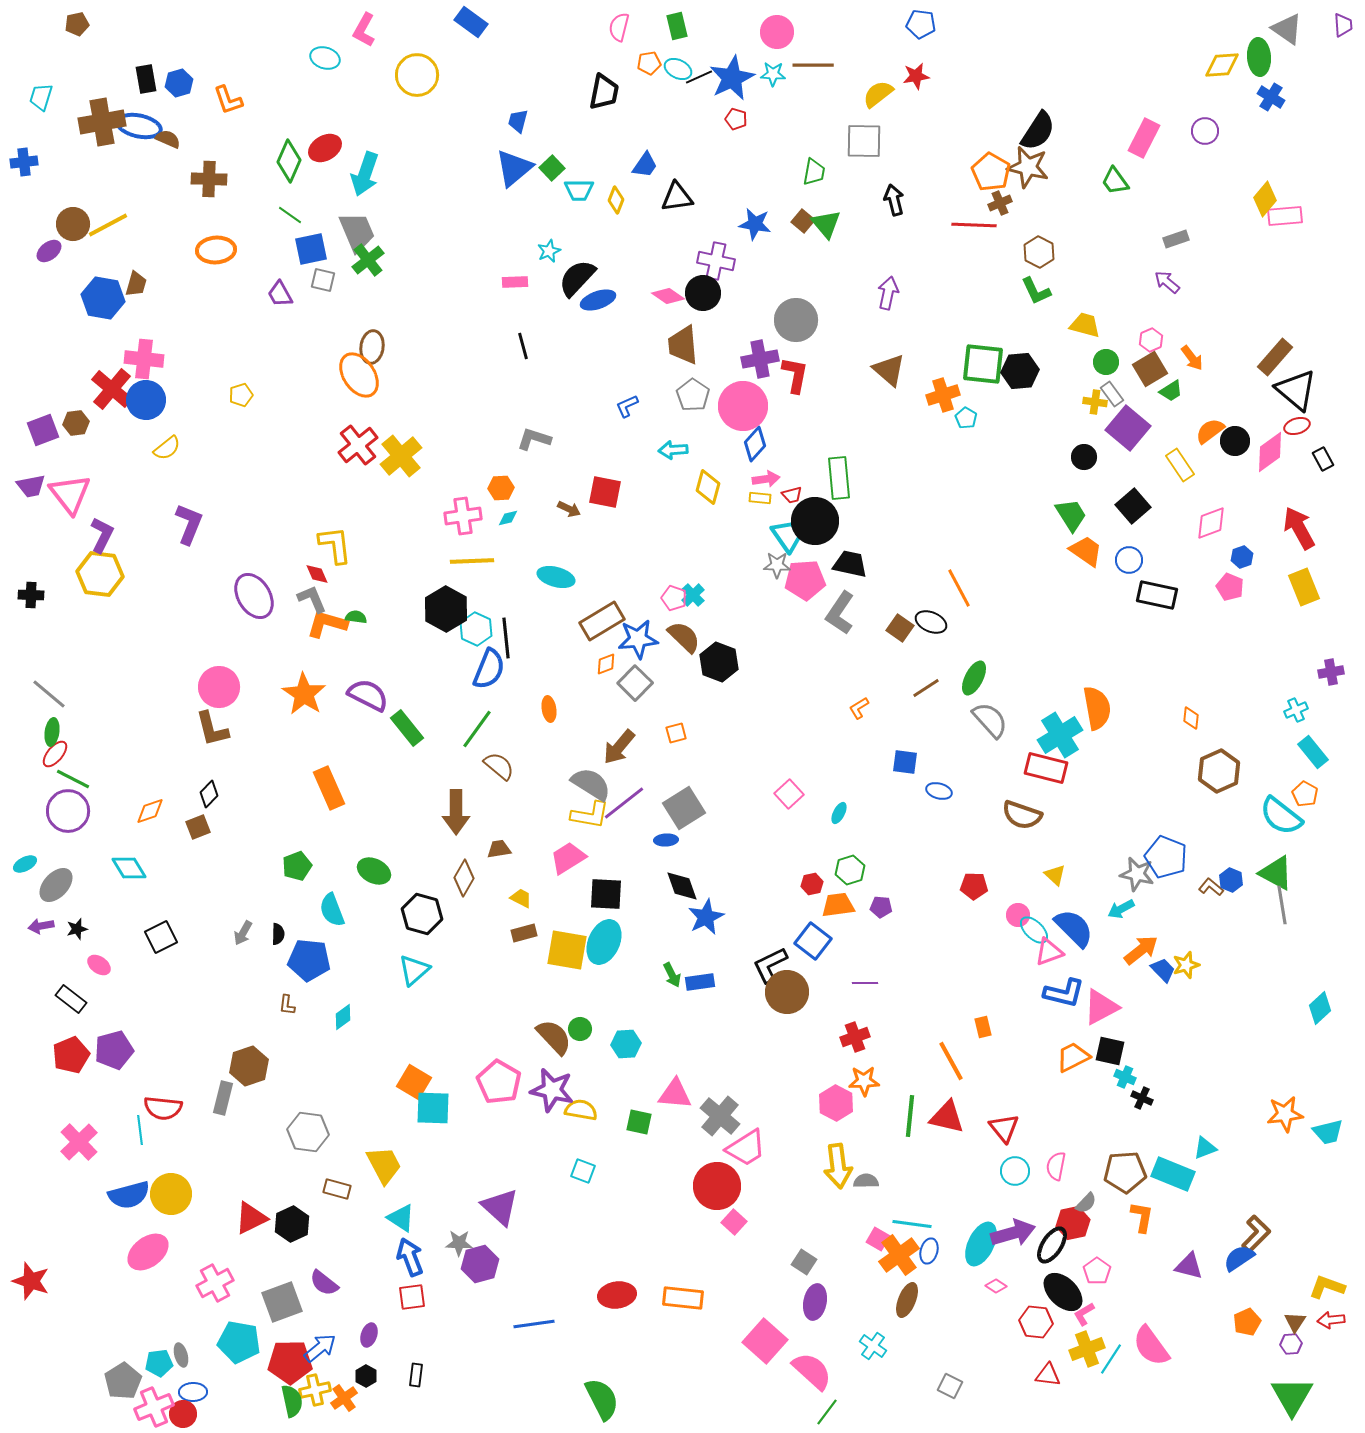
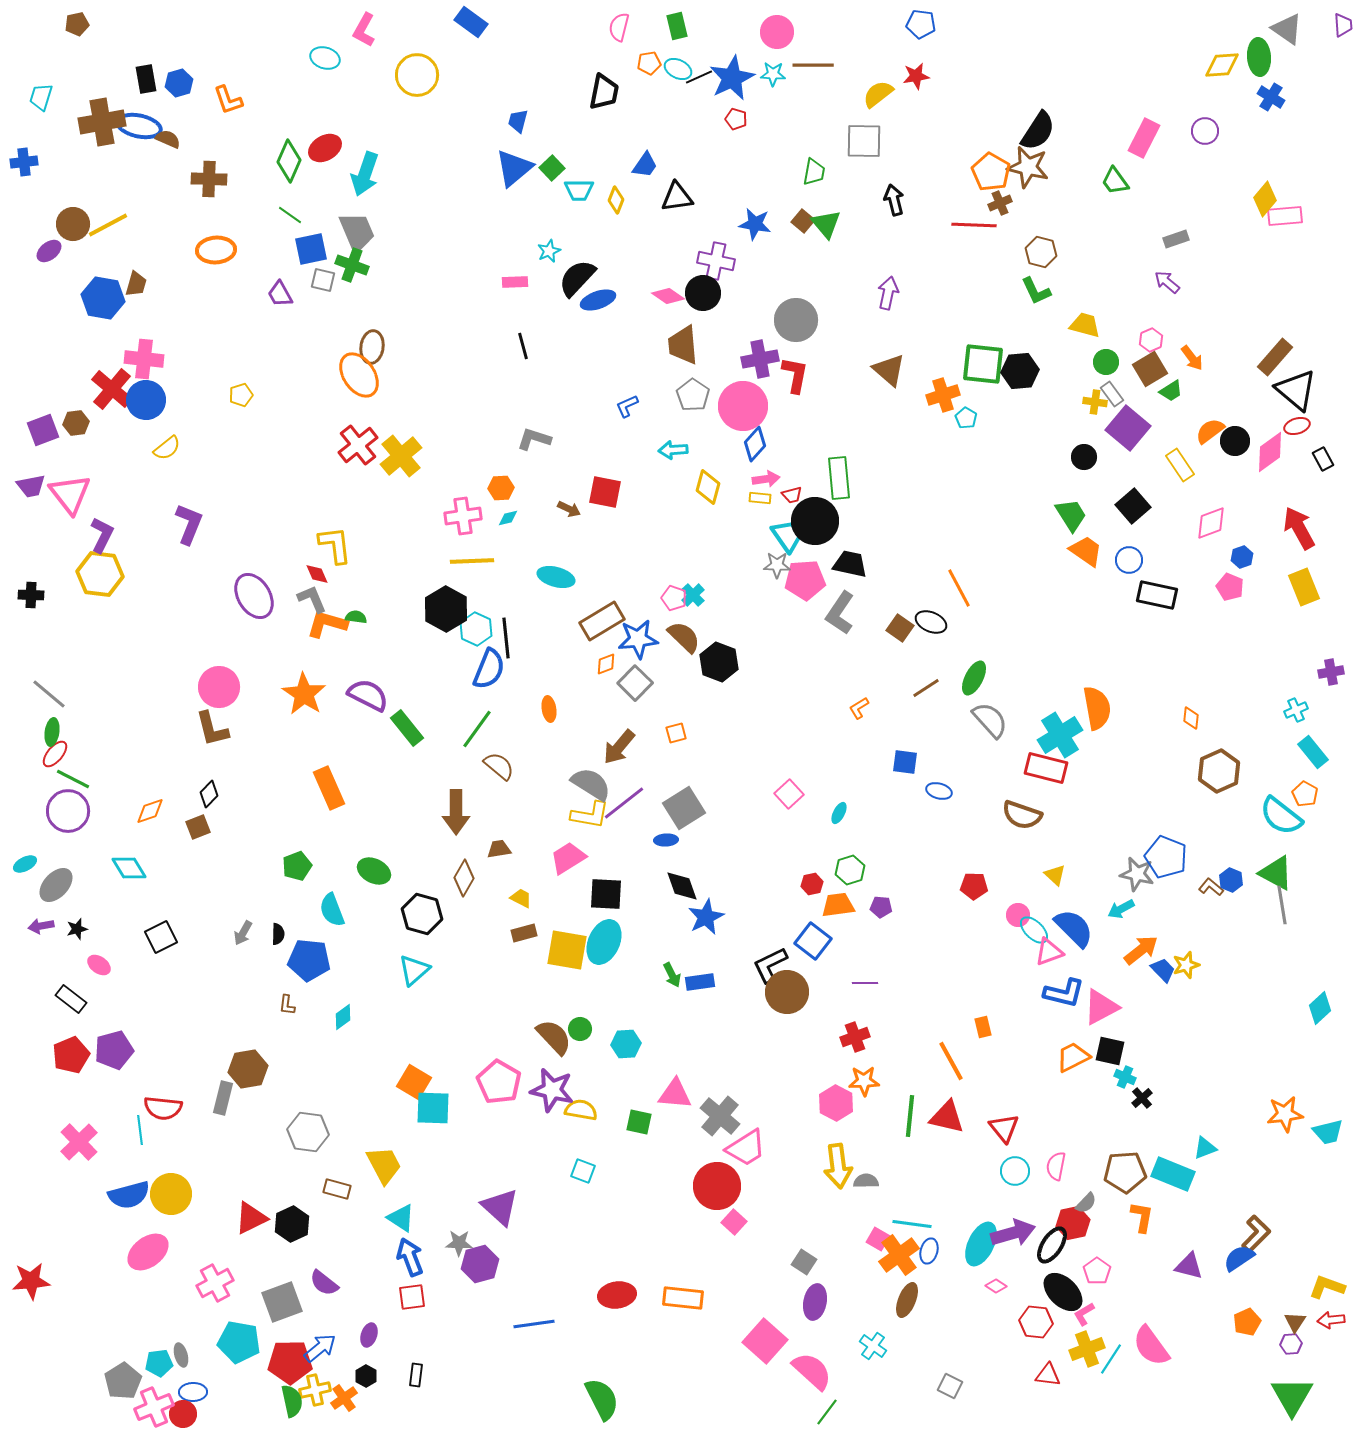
brown hexagon at (1039, 252): moved 2 px right; rotated 12 degrees counterclockwise
green cross at (368, 260): moved 16 px left, 5 px down; rotated 32 degrees counterclockwise
brown hexagon at (249, 1066): moved 1 px left, 3 px down; rotated 9 degrees clockwise
black cross at (1142, 1098): rotated 25 degrees clockwise
red star at (31, 1281): rotated 24 degrees counterclockwise
